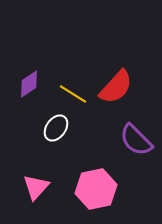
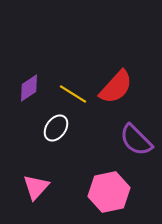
purple diamond: moved 4 px down
pink hexagon: moved 13 px right, 3 px down
